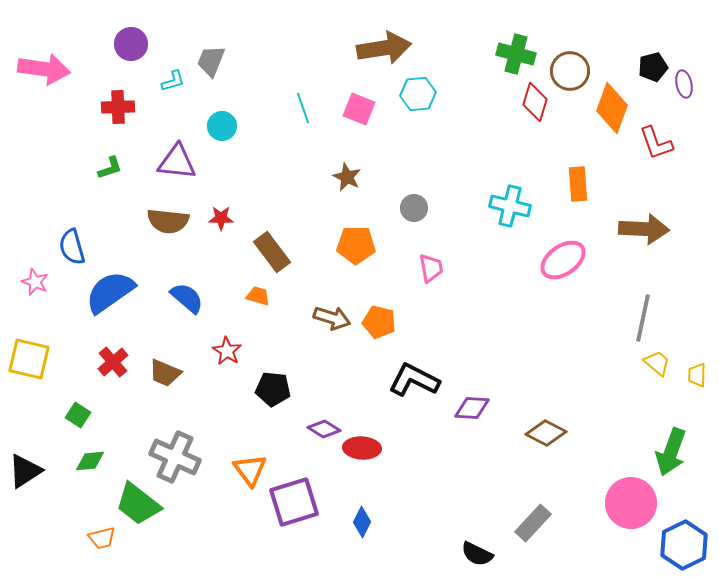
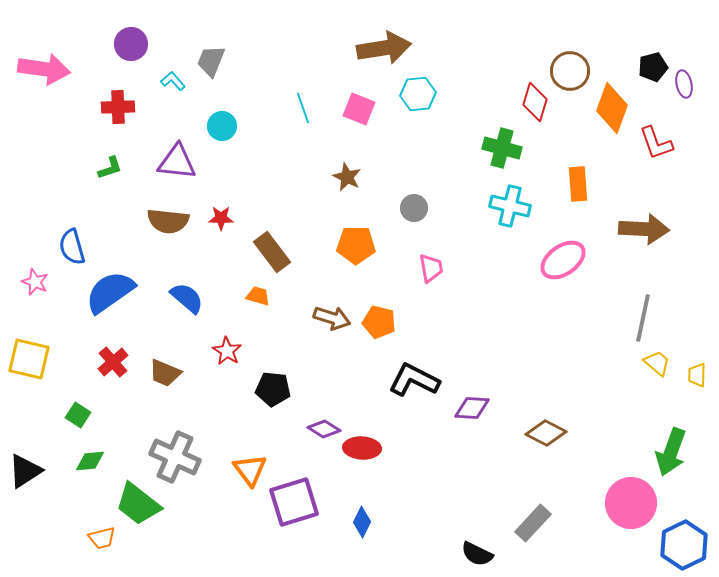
green cross at (516, 54): moved 14 px left, 94 px down
cyan L-shape at (173, 81): rotated 115 degrees counterclockwise
